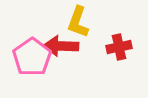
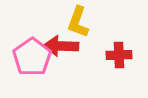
red cross: moved 8 px down; rotated 10 degrees clockwise
